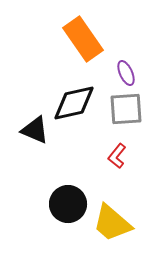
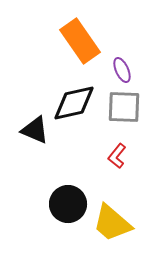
orange rectangle: moved 3 px left, 2 px down
purple ellipse: moved 4 px left, 3 px up
gray square: moved 2 px left, 2 px up; rotated 6 degrees clockwise
